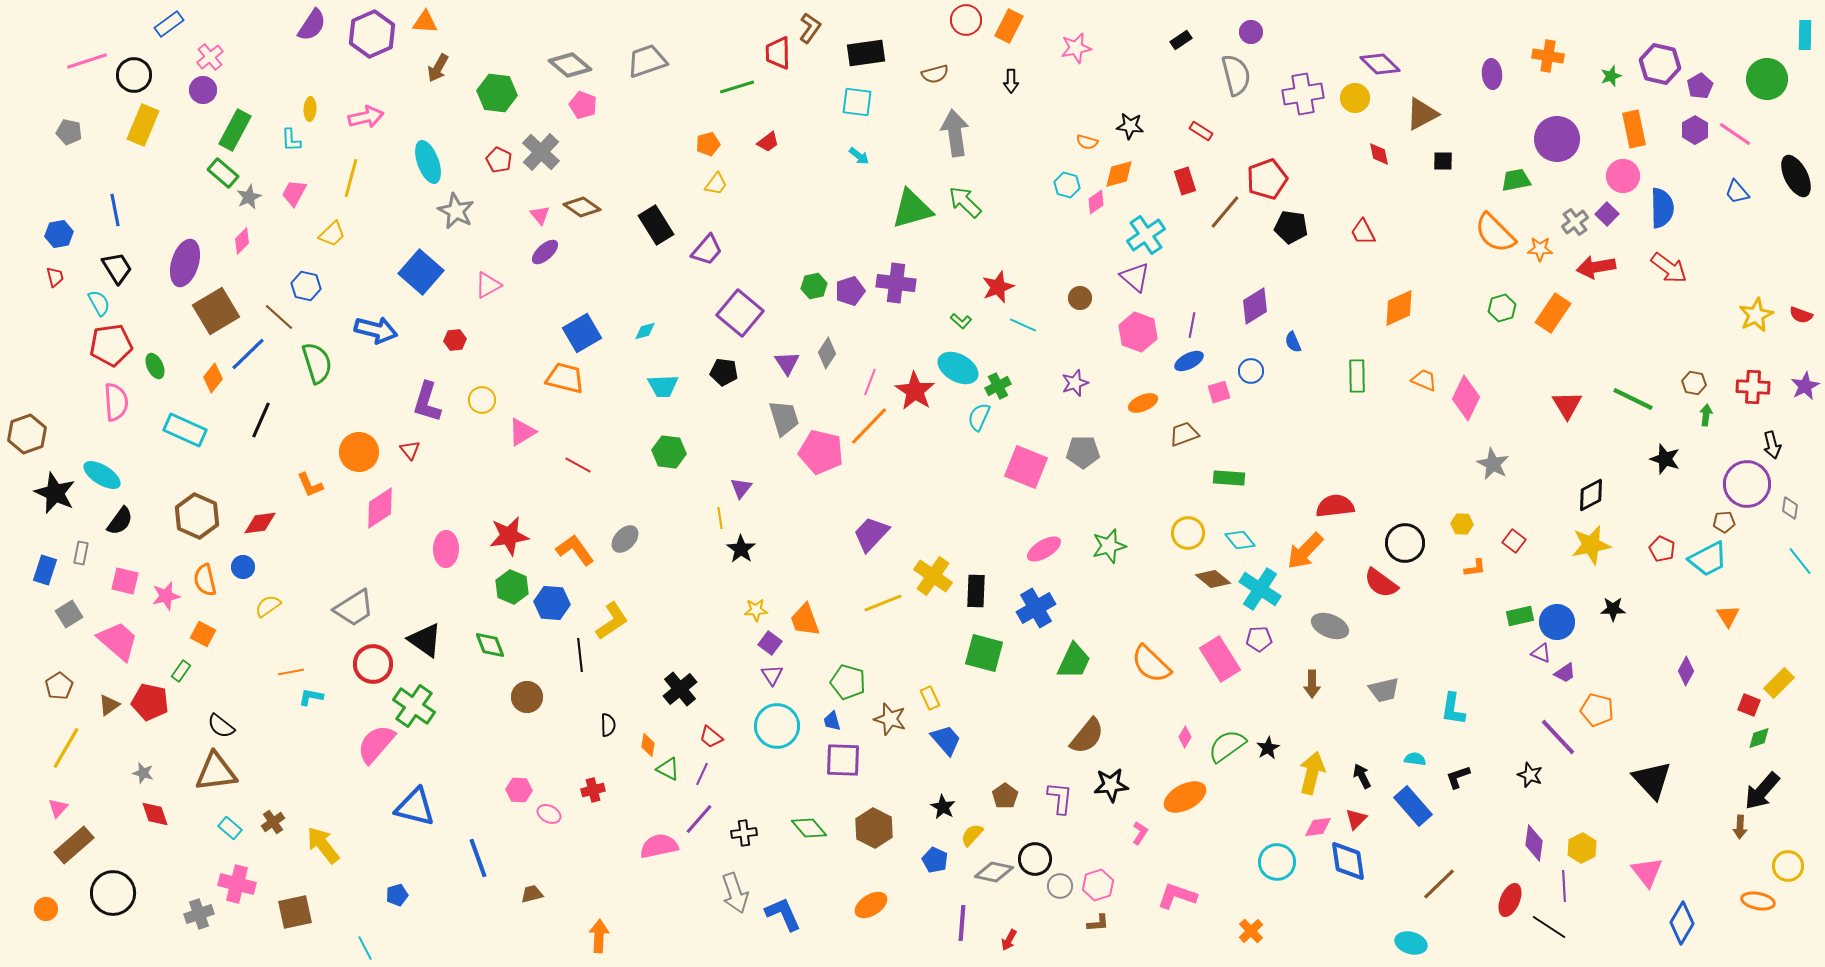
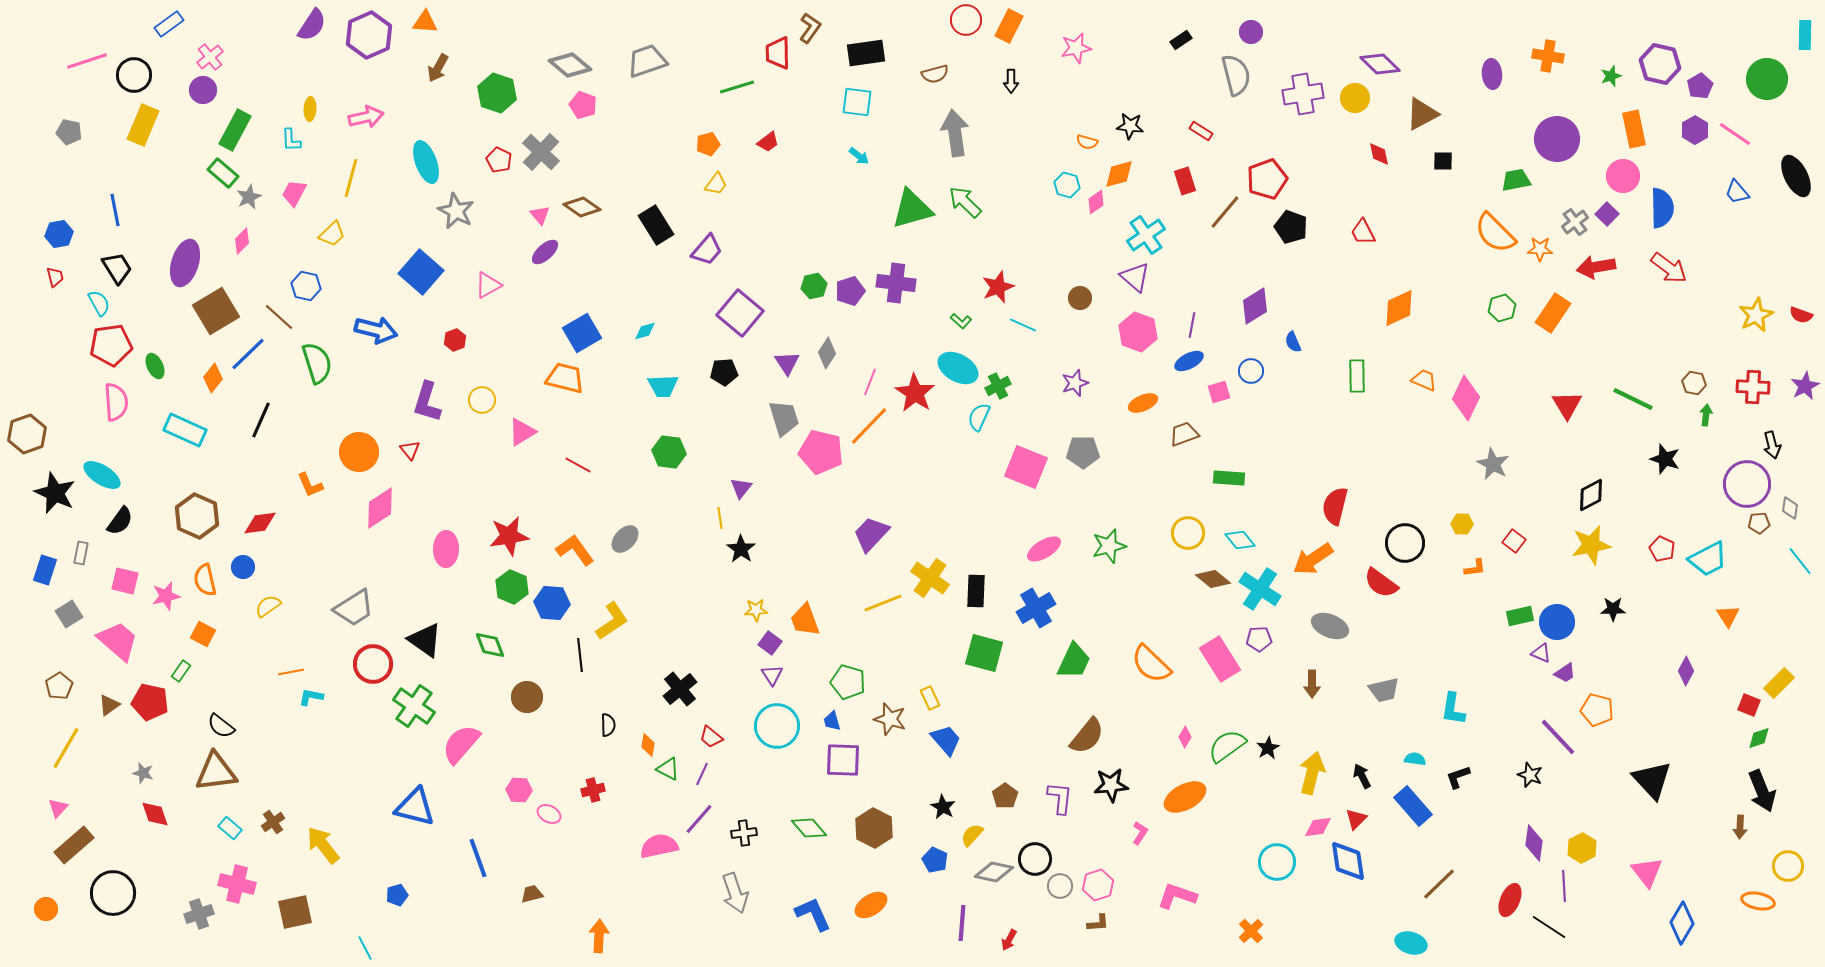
purple hexagon at (372, 34): moved 3 px left, 1 px down
green hexagon at (497, 93): rotated 12 degrees clockwise
cyan ellipse at (428, 162): moved 2 px left
black pentagon at (1291, 227): rotated 12 degrees clockwise
red hexagon at (455, 340): rotated 15 degrees counterclockwise
black pentagon at (724, 372): rotated 12 degrees counterclockwise
red star at (915, 391): moved 2 px down
red semicircle at (1335, 506): rotated 69 degrees counterclockwise
brown pentagon at (1724, 522): moved 35 px right, 1 px down
orange arrow at (1305, 551): moved 8 px right, 8 px down; rotated 12 degrees clockwise
yellow cross at (933, 576): moved 3 px left, 2 px down
pink semicircle at (376, 744): moved 85 px right
black arrow at (1762, 791): rotated 63 degrees counterclockwise
blue L-shape at (783, 914): moved 30 px right
